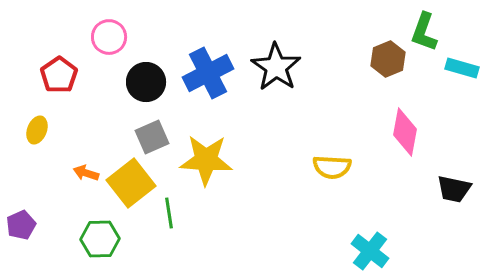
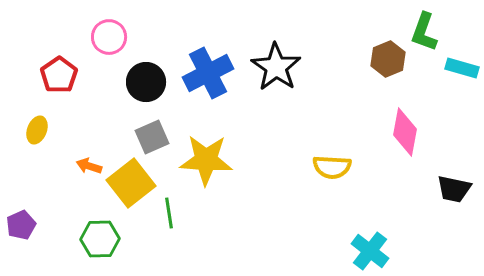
orange arrow: moved 3 px right, 7 px up
